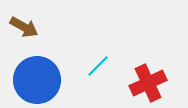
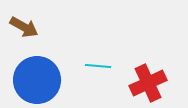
cyan line: rotated 50 degrees clockwise
